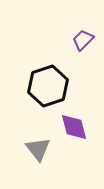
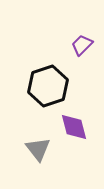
purple trapezoid: moved 1 px left, 5 px down
